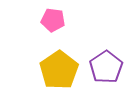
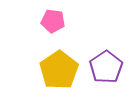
pink pentagon: moved 1 px down
